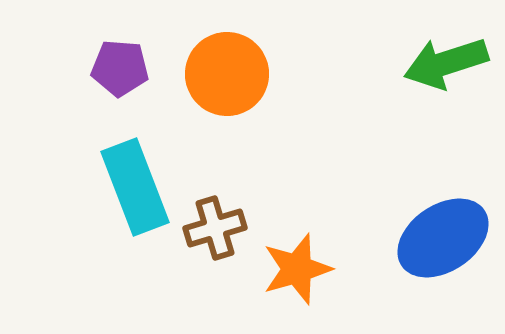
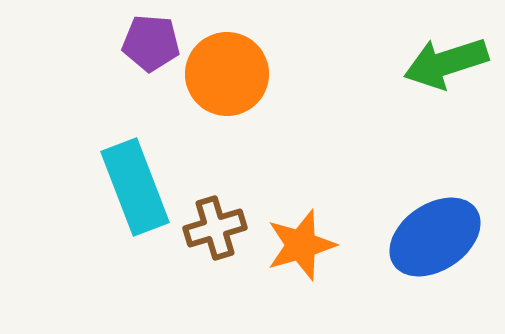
purple pentagon: moved 31 px right, 25 px up
blue ellipse: moved 8 px left, 1 px up
orange star: moved 4 px right, 24 px up
